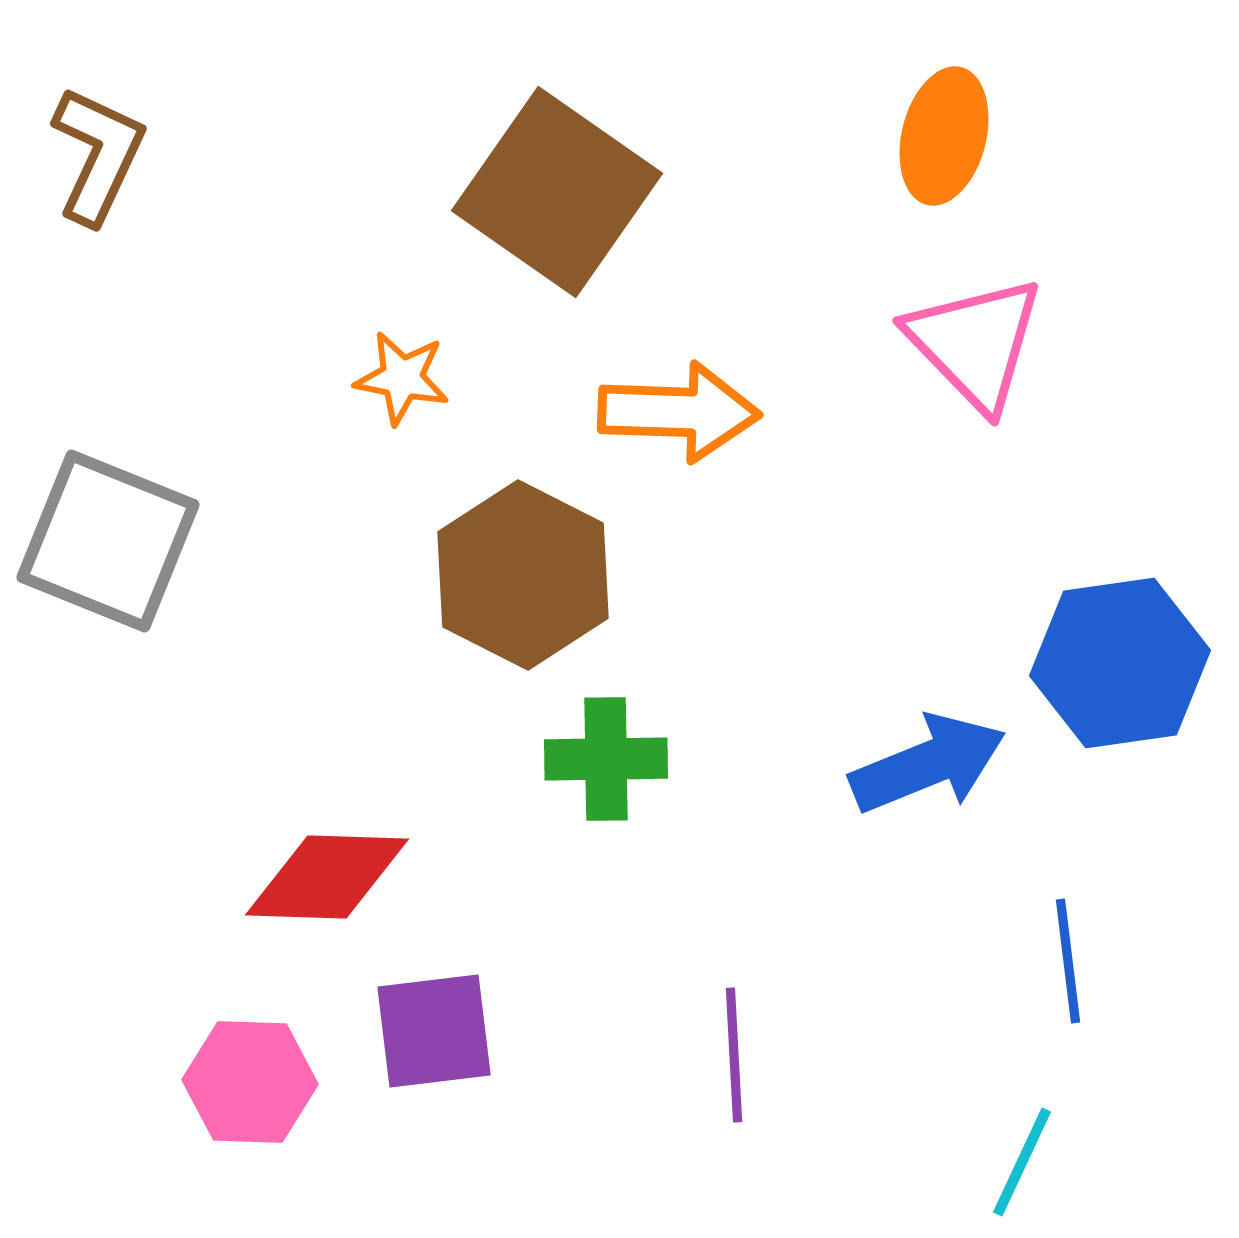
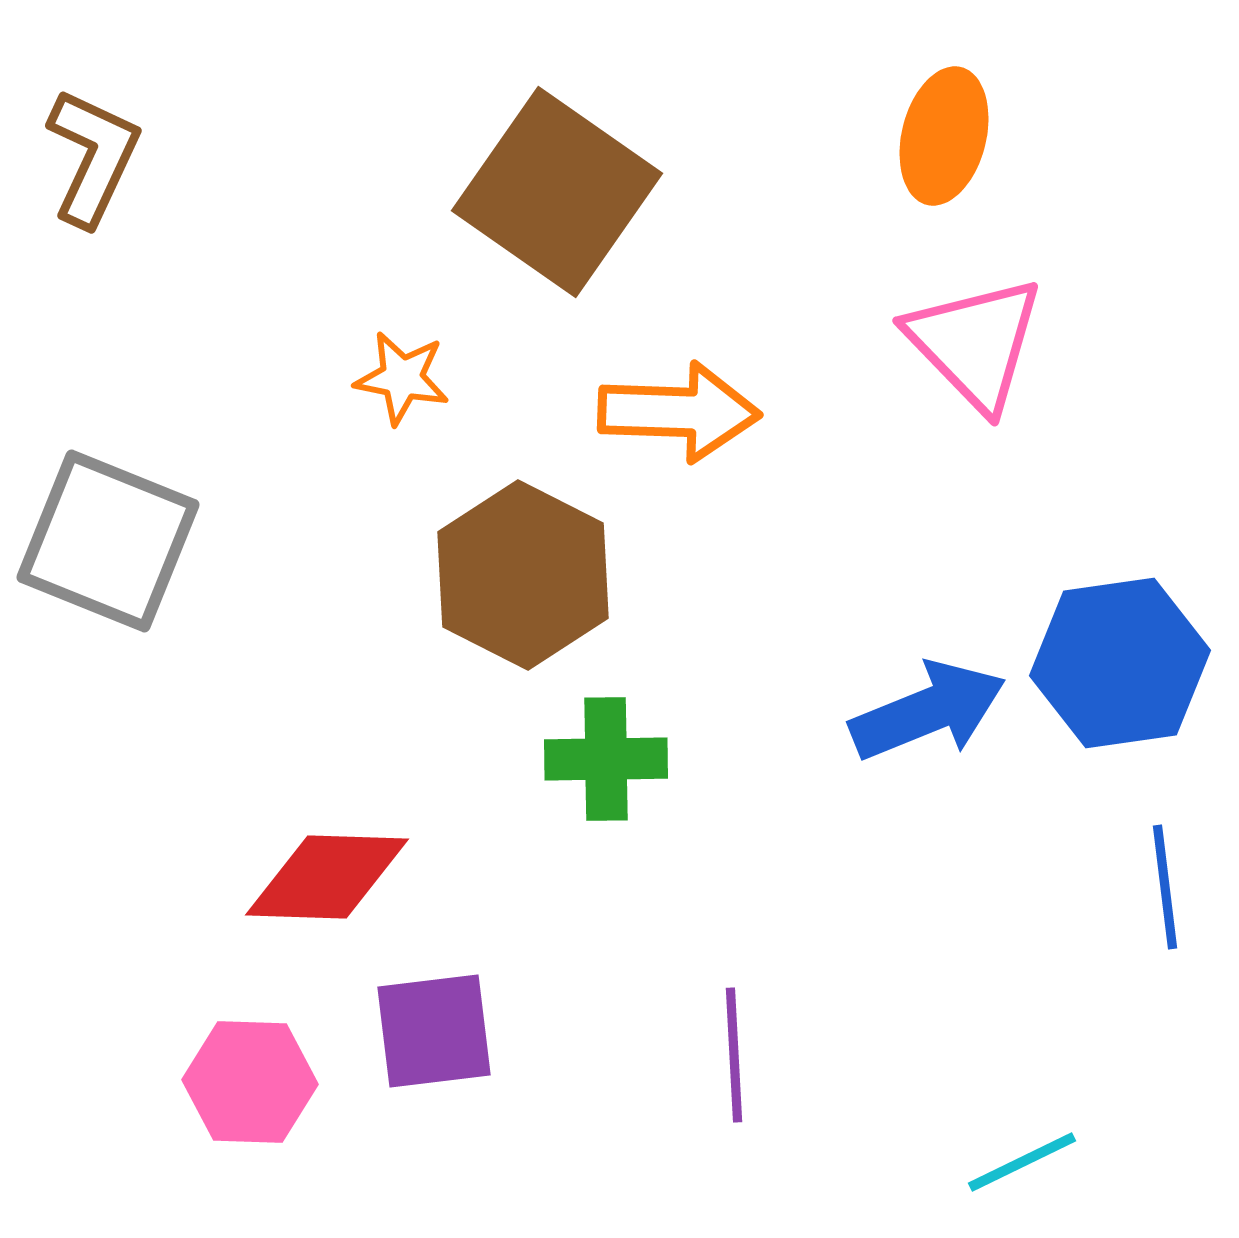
brown L-shape: moved 5 px left, 2 px down
blue arrow: moved 53 px up
blue line: moved 97 px right, 74 px up
cyan line: rotated 39 degrees clockwise
